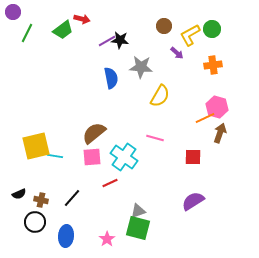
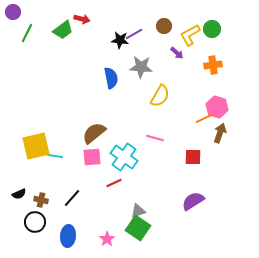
purple line: moved 27 px right, 7 px up
red line: moved 4 px right
green square: rotated 20 degrees clockwise
blue ellipse: moved 2 px right
